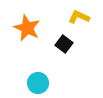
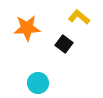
yellow L-shape: rotated 15 degrees clockwise
orange star: rotated 28 degrees counterclockwise
